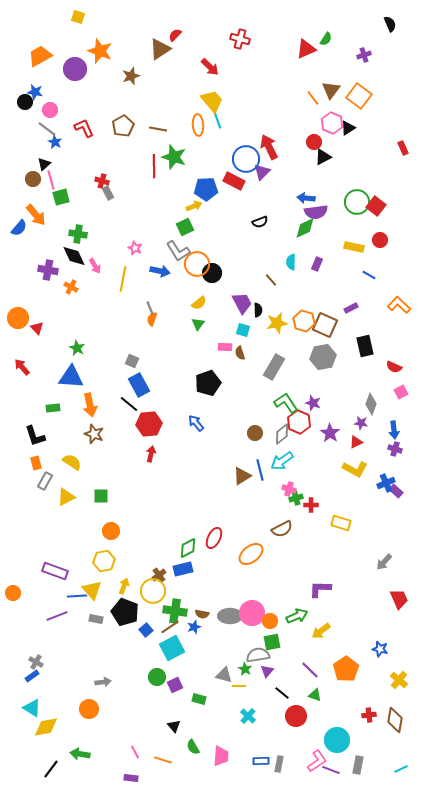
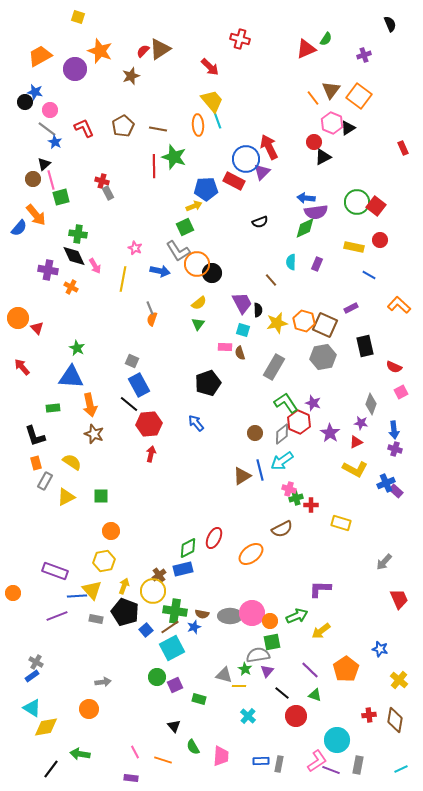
red semicircle at (175, 35): moved 32 px left, 16 px down
